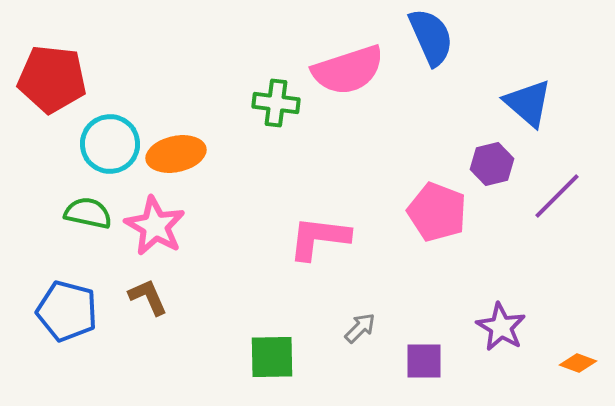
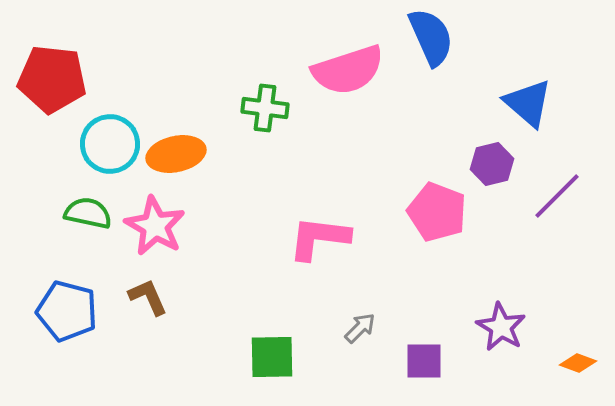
green cross: moved 11 px left, 5 px down
